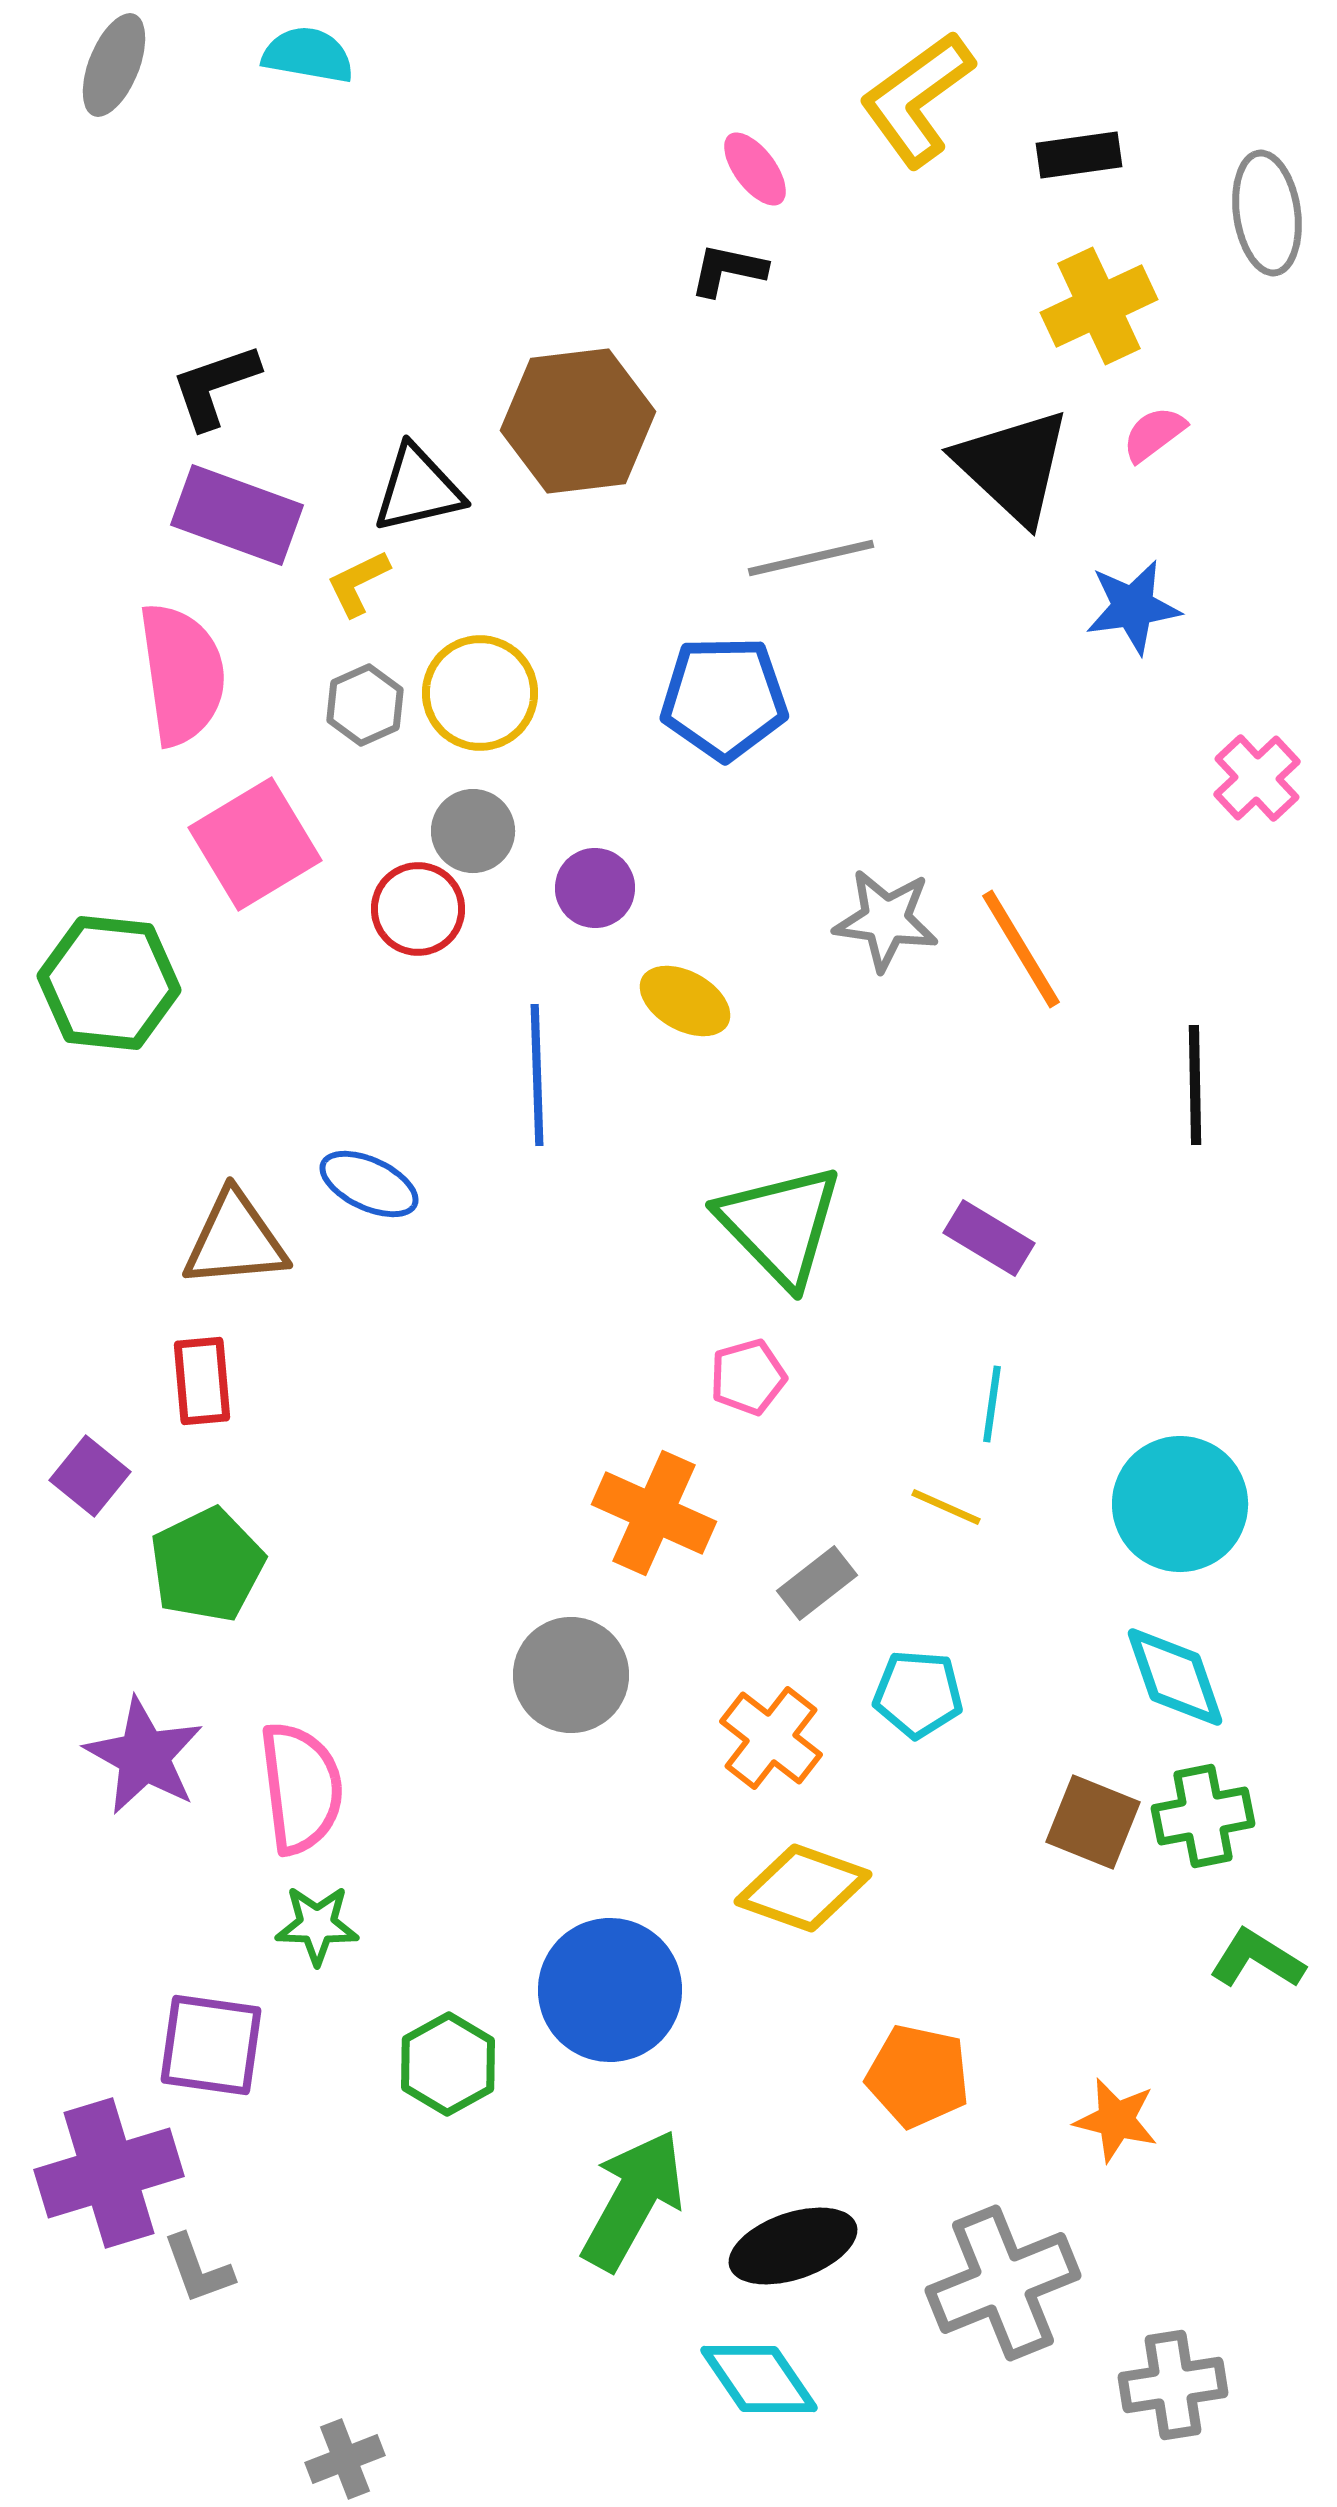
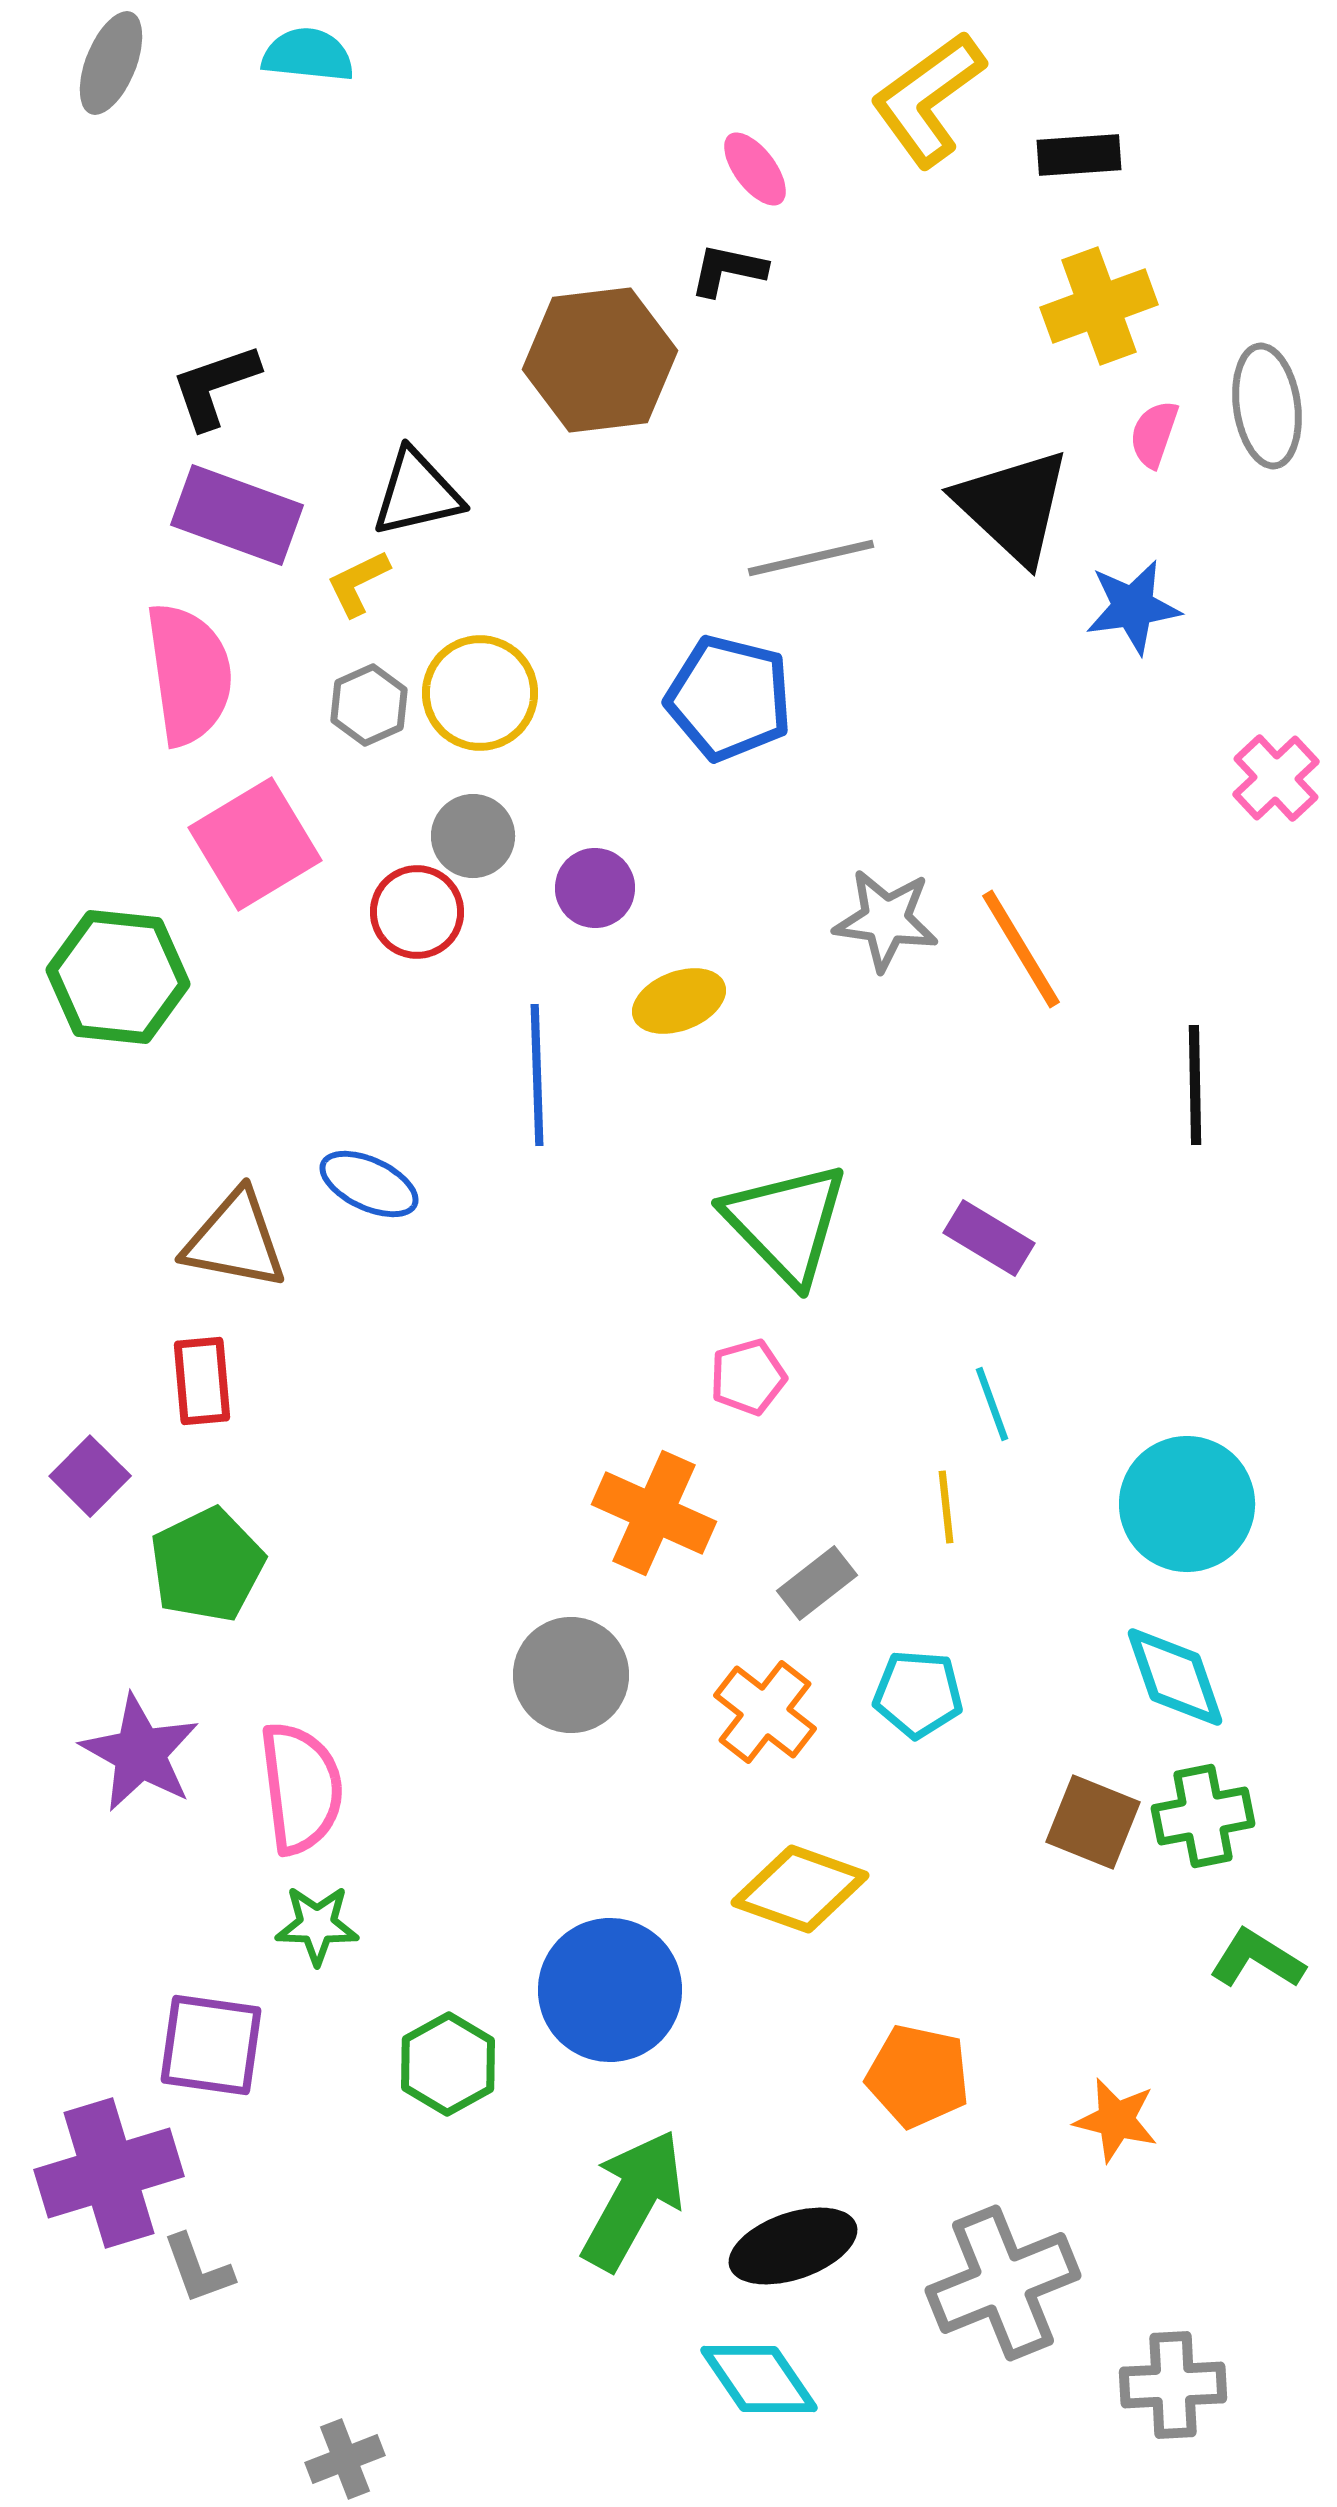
cyan semicircle at (308, 55): rotated 4 degrees counterclockwise
gray ellipse at (114, 65): moved 3 px left, 2 px up
yellow L-shape at (917, 99): moved 11 px right
black rectangle at (1079, 155): rotated 4 degrees clockwise
gray ellipse at (1267, 213): moved 193 px down
yellow cross at (1099, 306): rotated 5 degrees clockwise
brown hexagon at (578, 421): moved 22 px right, 61 px up
pink semicircle at (1154, 434): rotated 34 degrees counterclockwise
black triangle at (1013, 466): moved 40 px down
black triangle at (418, 489): moved 1 px left, 4 px down
pink semicircle at (182, 674): moved 7 px right
blue pentagon at (724, 698): moved 5 px right; rotated 15 degrees clockwise
gray hexagon at (365, 705): moved 4 px right
pink cross at (1257, 778): moved 19 px right
gray circle at (473, 831): moved 5 px down
red circle at (418, 909): moved 1 px left, 3 px down
green hexagon at (109, 983): moved 9 px right, 6 px up
yellow ellipse at (685, 1001): moved 6 px left; rotated 50 degrees counterclockwise
green triangle at (780, 1225): moved 6 px right, 2 px up
brown triangle at (235, 1240): rotated 16 degrees clockwise
cyan line at (992, 1404): rotated 28 degrees counterclockwise
purple square at (90, 1476): rotated 6 degrees clockwise
cyan circle at (1180, 1504): moved 7 px right
yellow line at (946, 1507): rotated 60 degrees clockwise
orange cross at (771, 1738): moved 6 px left, 26 px up
purple star at (144, 1756): moved 4 px left, 3 px up
yellow diamond at (803, 1888): moved 3 px left, 1 px down
gray cross at (1173, 2385): rotated 6 degrees clockwise
